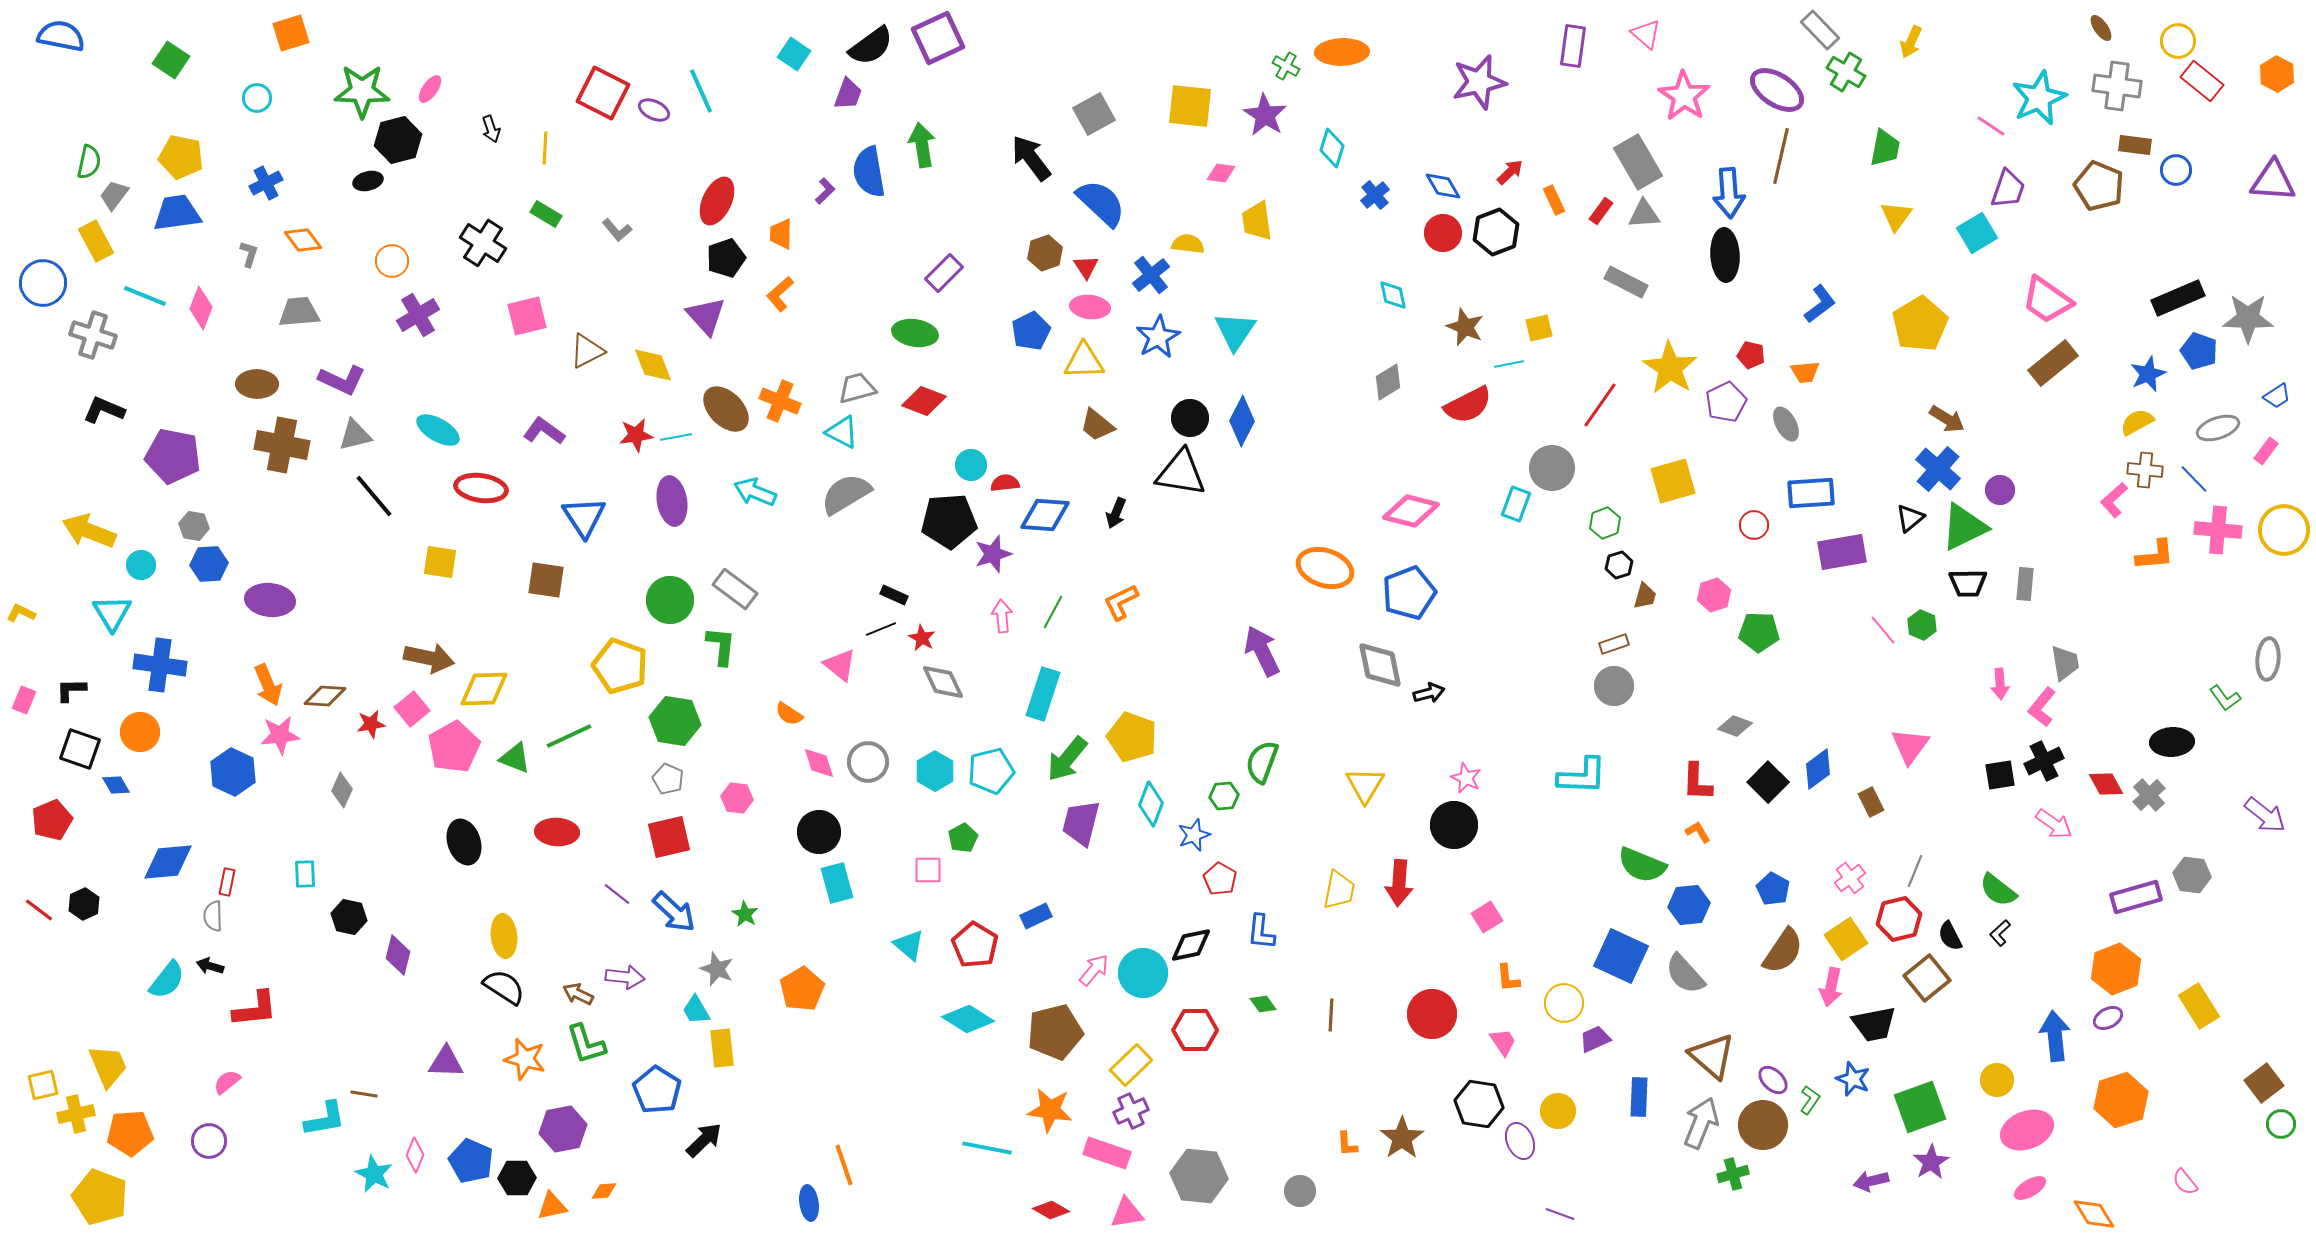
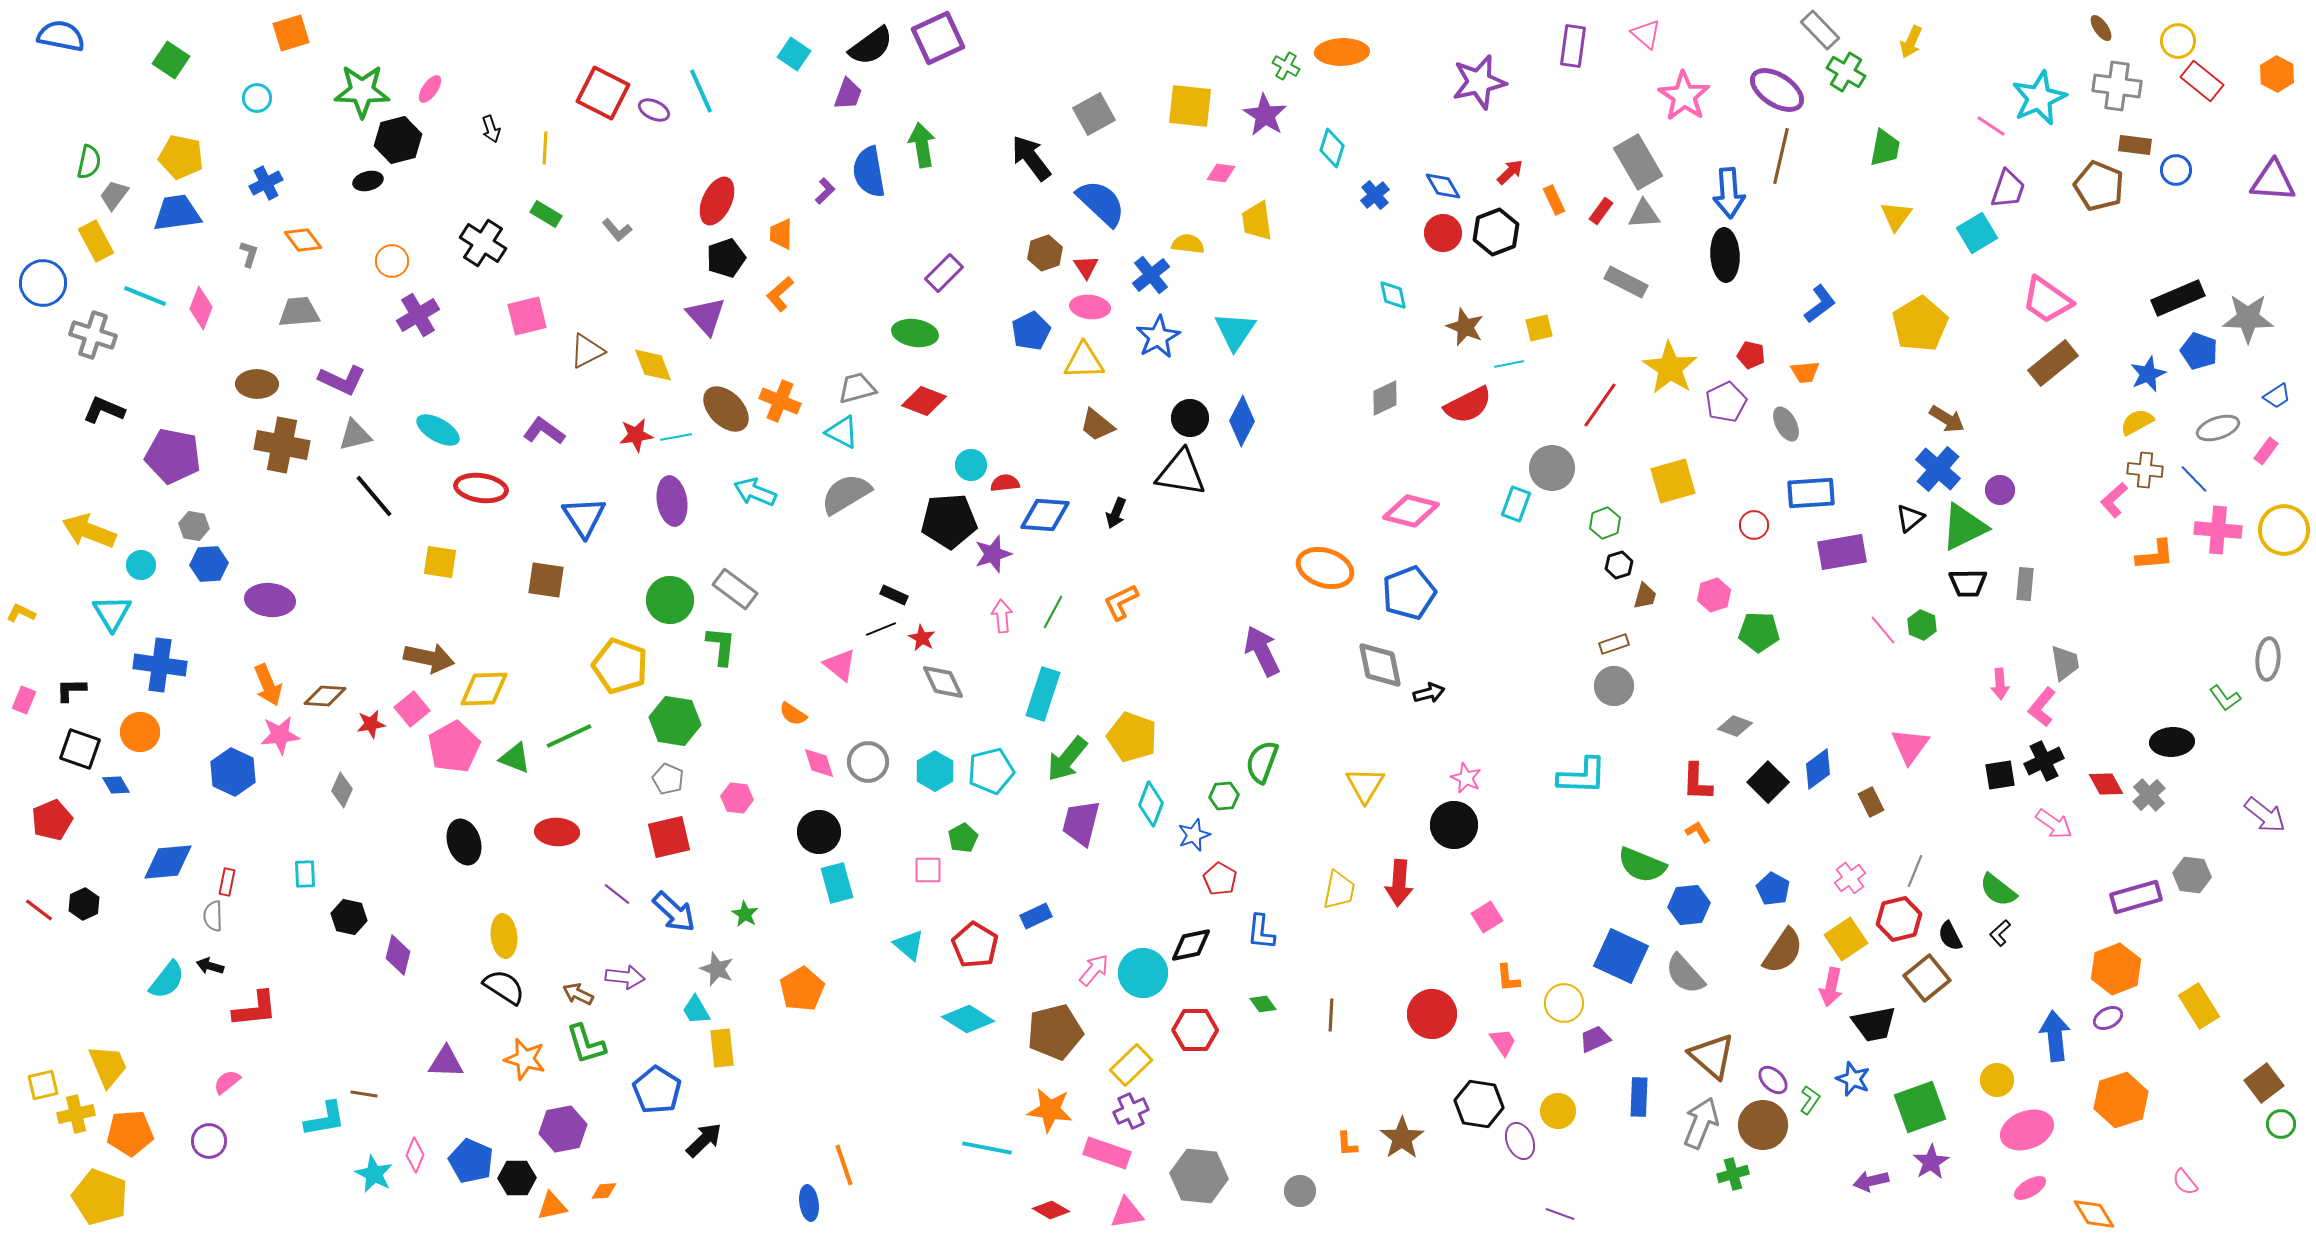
gray diamond at (1388, 382): moved 3 px left, 16 px down; rotated 6 degrees clockwise
orange semicircle at (789, 714): moved 4 px right
